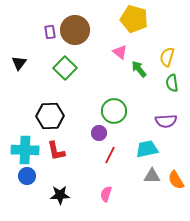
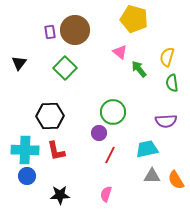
green circle: moved 1 px left, 1 px down
